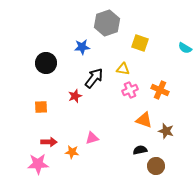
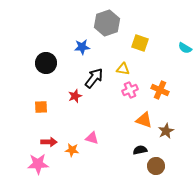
brown star: rotated 28 degrees clockwise
pink triangle: rotated 32 degrees clockwise
orange star: moved 2 px up
